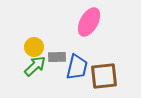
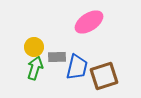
pink ellipse: rotated 28 degrees clockwise
green arrow: moved 2 px down; rotated 30 degrees counterclockwise
brown square: rotated 12 degrees counterclockwise
